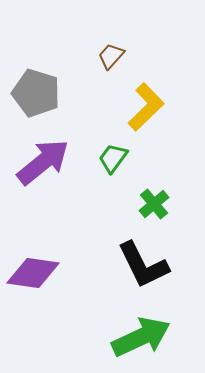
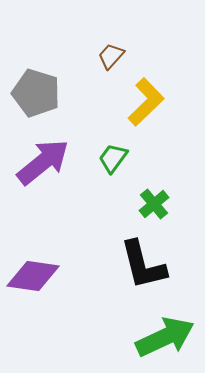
yellow L-shape: moved 5 px up
black L-shape: rotated 12 degrees clockwise
purple diamond: moved 3 px down
green arrow: moved 24 px right
